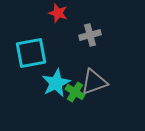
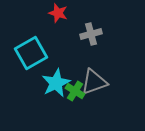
gray cross: moved 1 px right, 1 px up
cyan square: rotated 20 degrees counterclockwise
green cross: moved 1 px up
